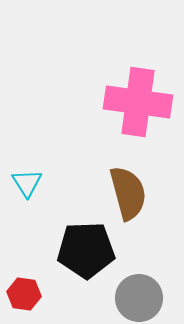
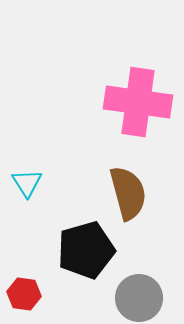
black pentagon: rotated 14 degrees counterclockwise
